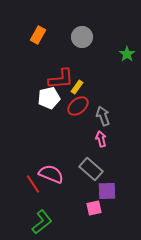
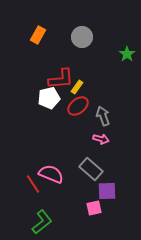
pink arrow: rotated 119 degrees clockwise
